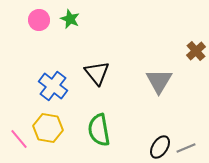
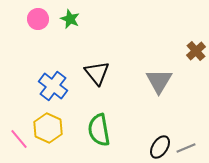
pink circle: moved 1 px left, 1 px up
yellow hexagon: rotated 16 degrees clockwise
